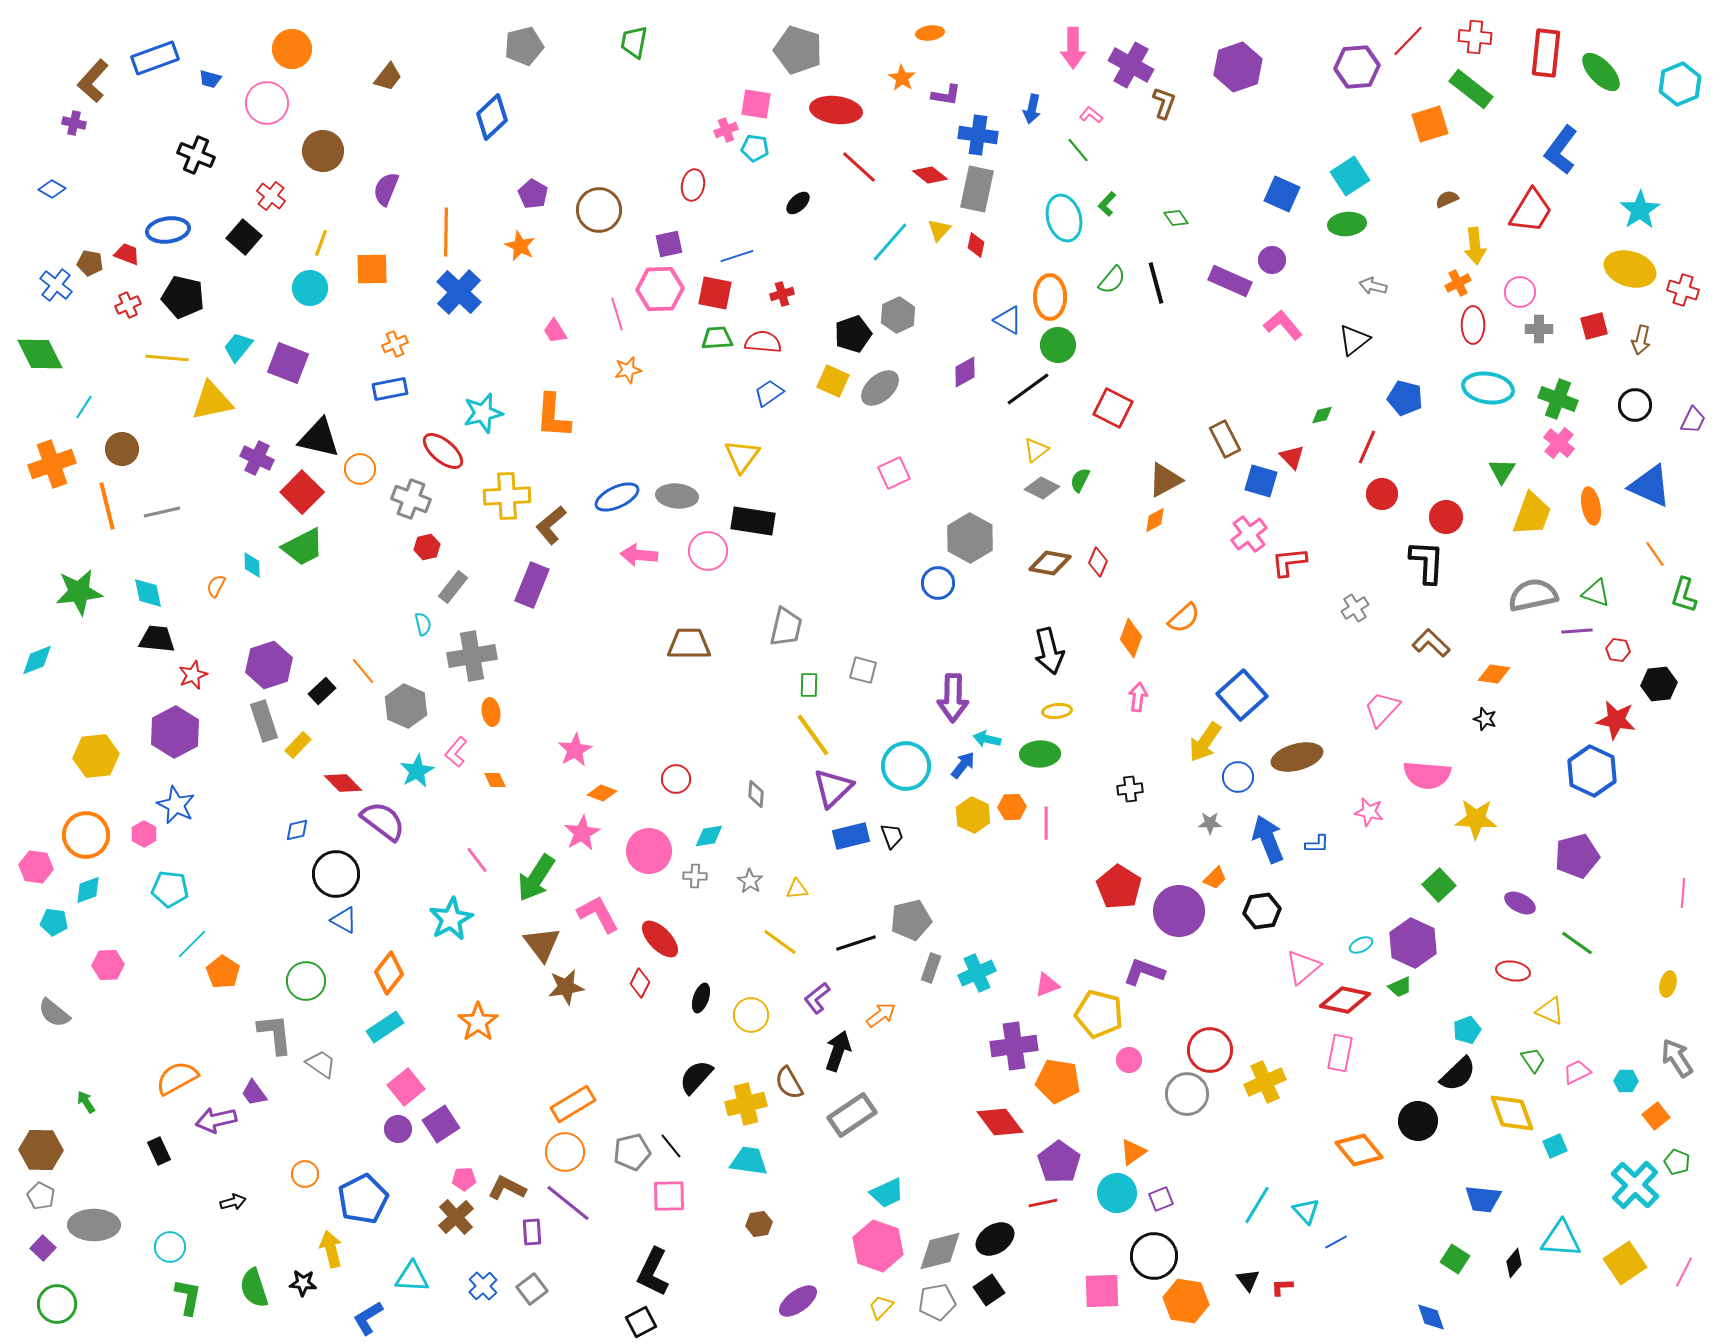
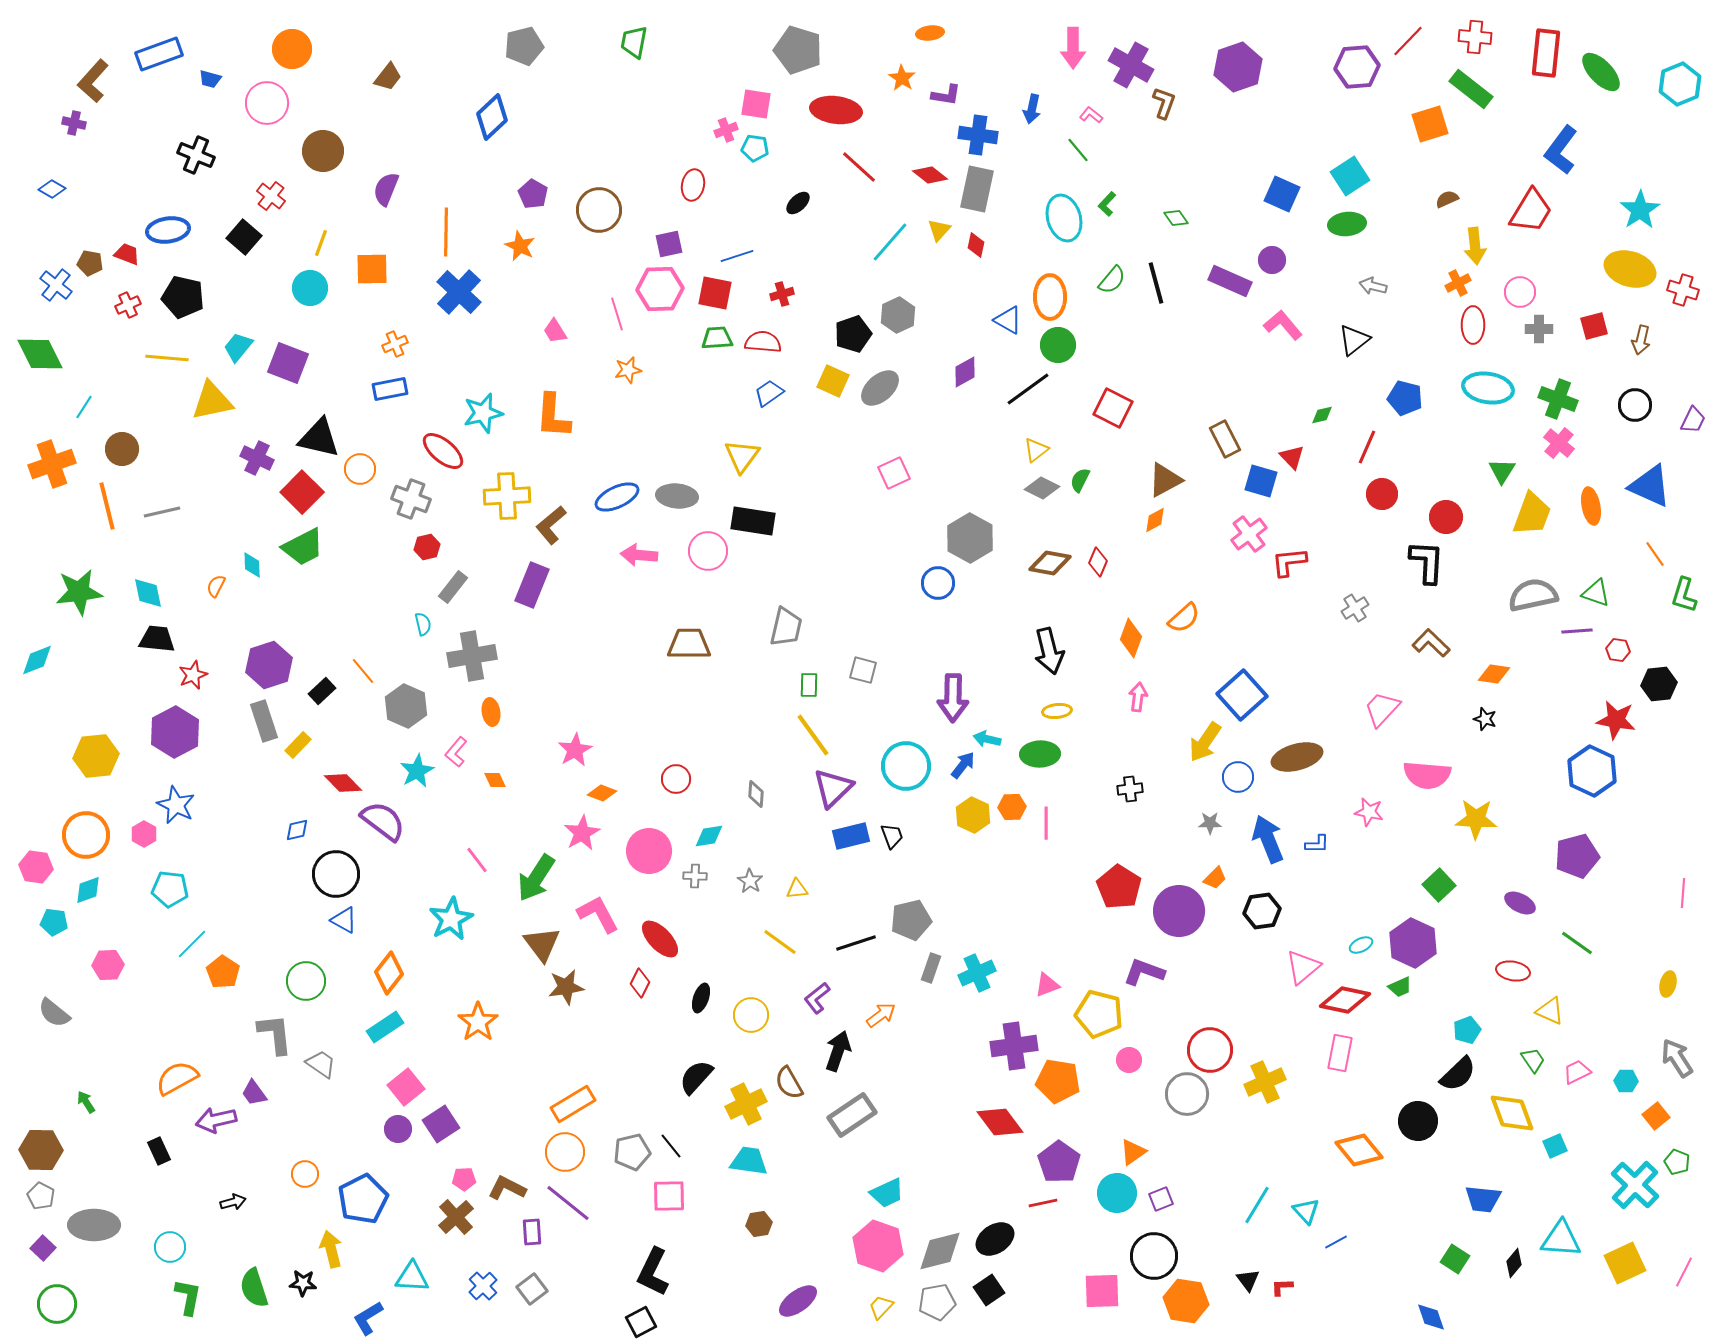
blue rectangle at (155, 58): moved 4 px right, 4 px up
yellow cross at (746, 1104): rotated 12 degrees counterclockwise
yellow square at (1625, 1263): rotated 9 degrees clockwise
